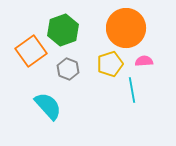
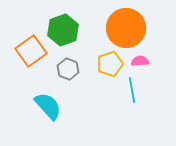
pink semicircle: moved 4 px left
